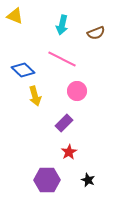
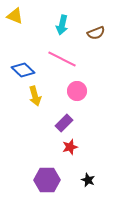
red star: moved 1 px right, 5 px up; rotated 14 degrees clockwise
